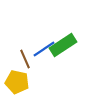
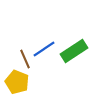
green rectangle: moved 11 px right, 6 px down
yellow pentagon: rotated 10 degrees clockwise
